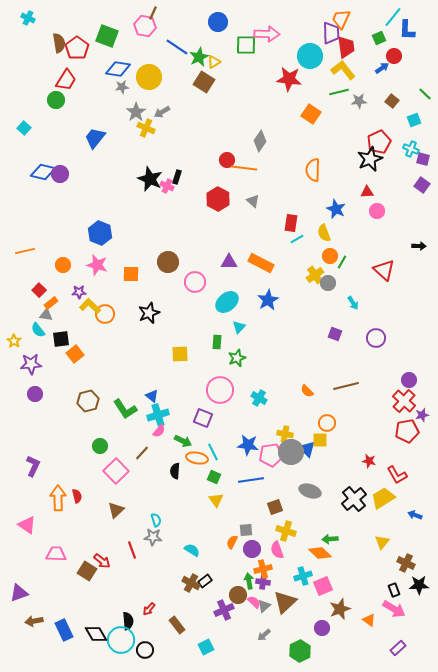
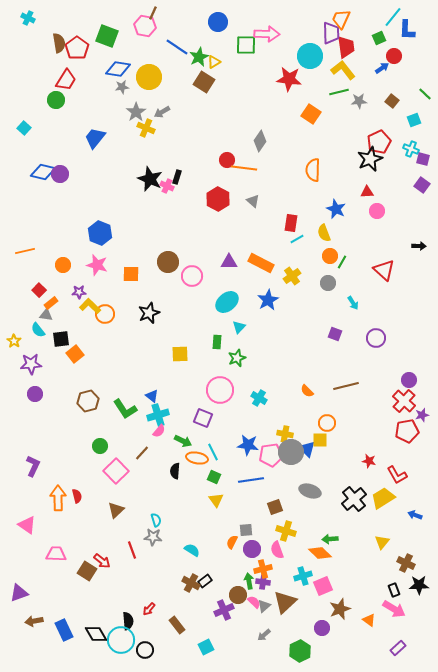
yellow cross at (315, 275): moved 23 px left, 1 px down
pink circle at (195, 282): moved 3 px left, 6 px up
